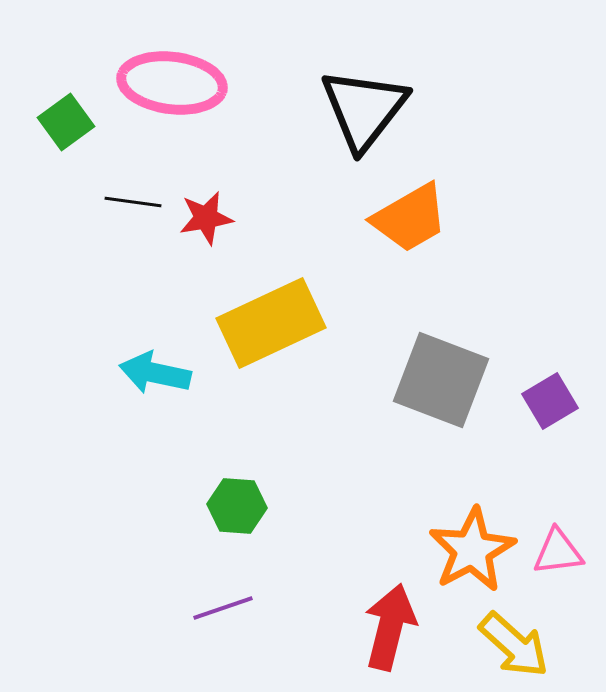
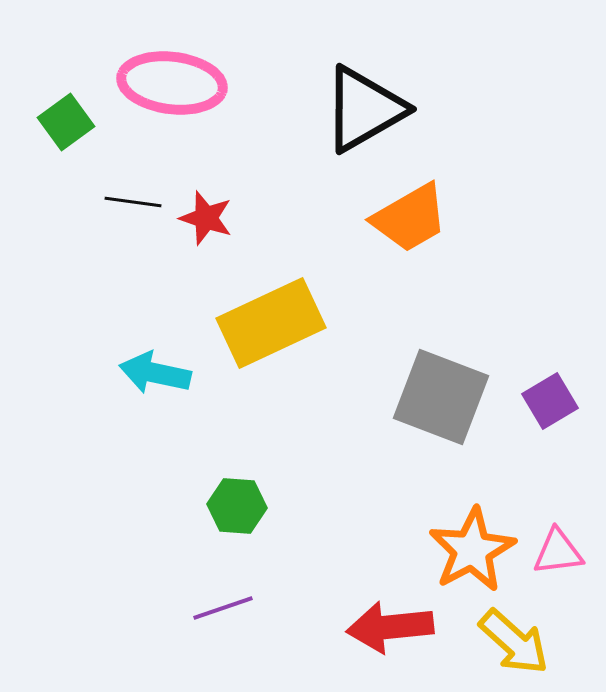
black triangle: rotated 22 degrees clockwise
red star: rotated 28 degrees clockwise
gray square: moved 17 px down
red arrow: rotated 110 degrees counterclockwise
yellow arrow: moved 3 px up
